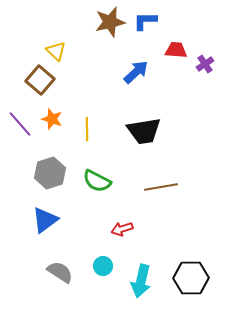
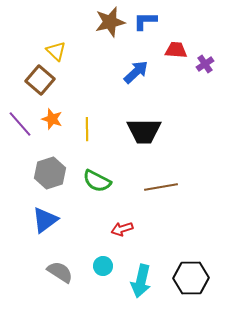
black trapezoid: rotated 9 degrees clockwise
